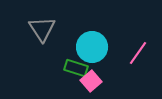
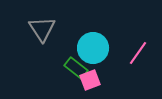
cyan circle: moved 1 px right, 1 px down
green rectangle: rotated 20 degrees clockwise
pink square: moved 1 px left, 1 px up; rotated 20 degrees clockwise
